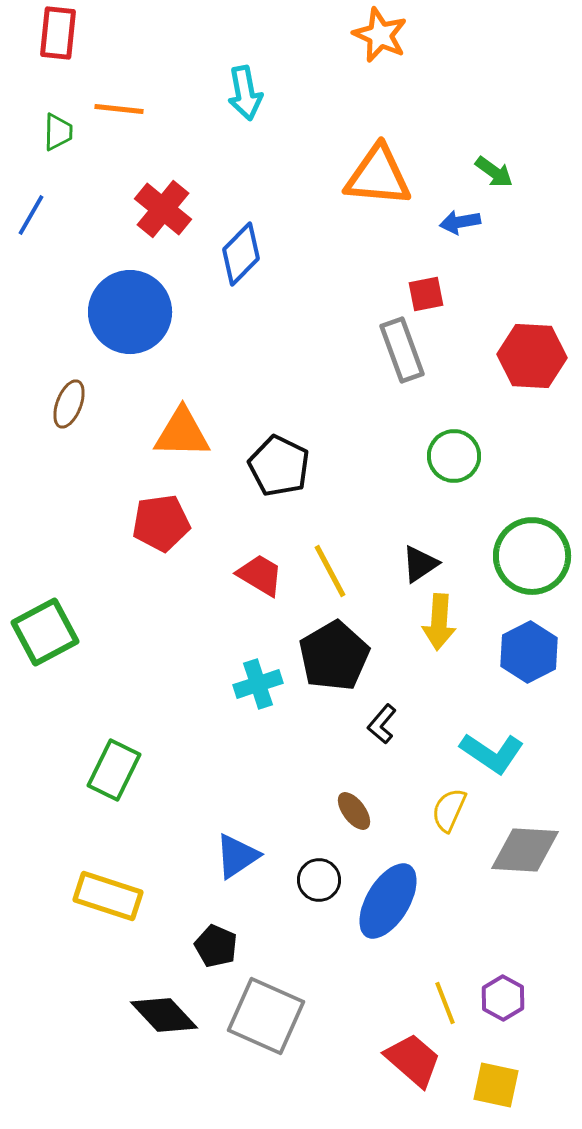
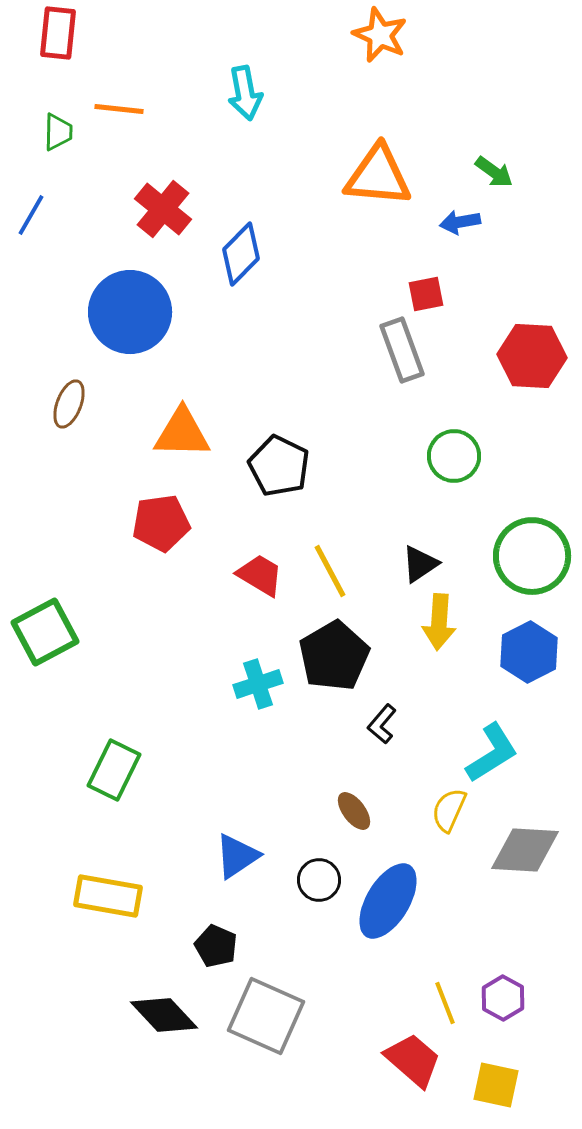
cyan L-shape at (492, 753): rotated 66 degrees counterclockwise
yellow rectangle at (108, 896): rotated 8 degrees counterclockwise
